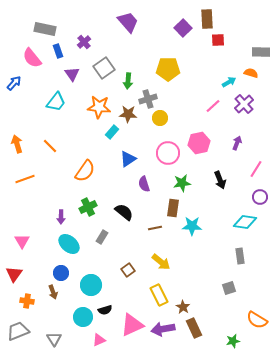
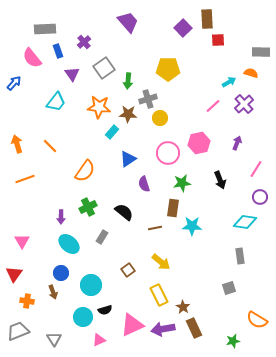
gray rectangle at (45, 29): rotated 15 degrees counterclockwise
